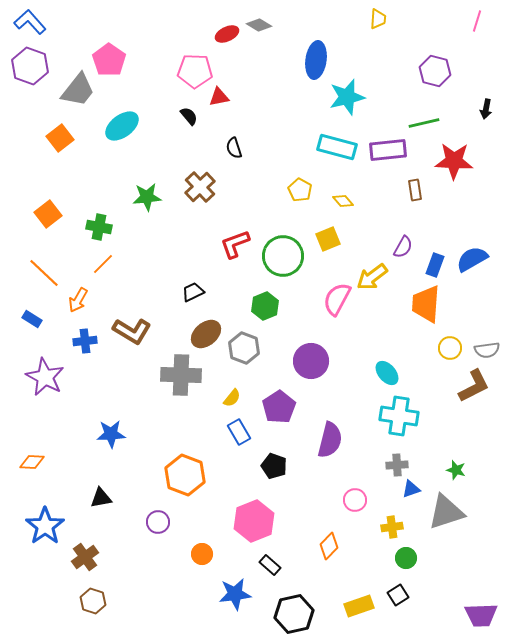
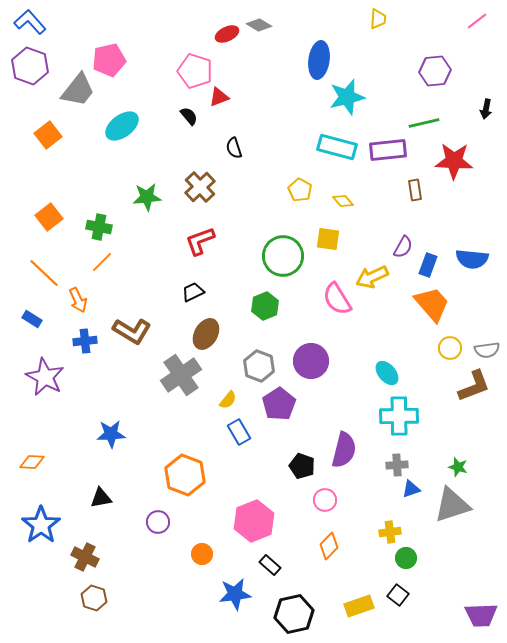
pink line at (477, 21): rotated 35 degrees clockwise
pink pentagon at (109, 60): rotated 24 degrees clockwise
blue ellipse at (316, 60): moved 3 px right
pink pentagon at (195, 71): rotated 16 degrees clockwise
purple hexagon at (435, 71): rotated 20 degrees counterclockwise
red triangle at (219, 97): rotated 10 degrees counterclockwise
orange square at (60, 138): moved 12 px left, 3 px up
orange square at (48, 214): moved 1 px right, 3 px down
yellow square at (328, 239): rotated 30 degrees clockwise
red L-shape at (235, 244): moved 35 px left, 3 px up
blue semicircle at (472, 259): rotated 144 degrees counterclockwise
orange line at (103, 264): moved 1 px left, 2 px up
blue rectangle at (435, 265): moved 7 px left
yellow arrow at (372, 277): rotated 12 degrees clockwise
pink semicircle at (337, 299): rotated 60 degrees counterclockwise
orange arrow at (78, 300): rotated 55 degrees counterclockwise
orange trapezoid at (426, 304): moved 6 px right; rotated 135 degrees clockwise
brown ellipse at (206, 334): rotated 20 degrees counterclockwise
gray hexagon at (244, 348): moved 15 px right, 18 px down
gray cross at (181, 375): rotated 36 degrees counterclockwise
brown L-shape at (474, 386): rotated 6 degrees clockwise
yellow semicircle at (232, 398): moved 4 px left, 2 px down
purple pentagon at (279, 407): moved 3 px up
cyan cross at (399, 416): rotated 9 degrees counterclockwise
purple semicircle at (330, 440): moved 14 px right, 10 px down
black pentagon at (274, 466): moved 28 px right
green star at (456, 470): moved 2 px right, 3 px up
pink circle at (355, 500): moved 30 px left
gray triangle at (446, 512): moved 6 px right, 7 px up
blue star at (45, 526): moved 4 px left, 1 px up
yellow cross at (392, 527): moved 2 px left, 5 px down
brown cross at (85, 557): rotated 28 degrees counterclockwise
black square at (398, 595): rotated 20 degrees counterclockwise
brown hexagon at (93, 601): moved 1 px right, 3 px up
